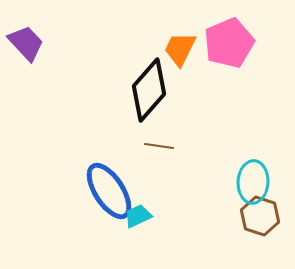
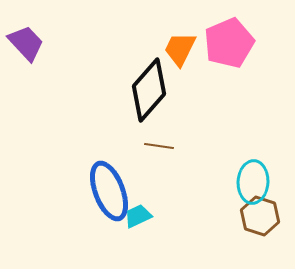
blue ellipse: rotated 12 degrees clockwise
